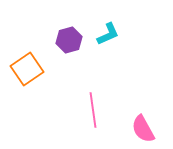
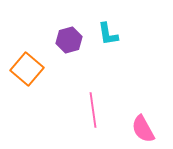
cyan L-shape: rotated 105 degrees clockwise
orange square: rotated 16 degrees counterclockwise
